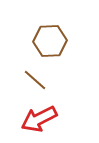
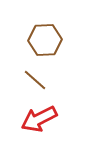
brown hexagon: moved 5 px left, 1 px up
